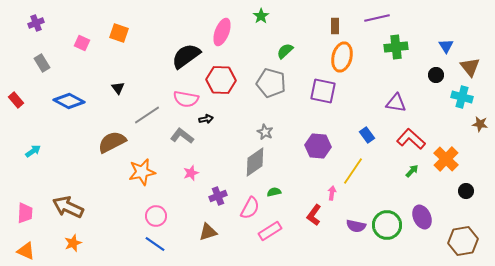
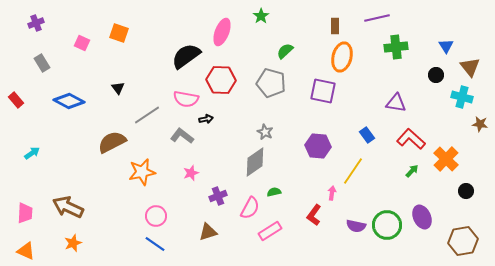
cyan arrow at (33, 151): moved 1 px left, 2 px down
